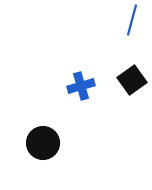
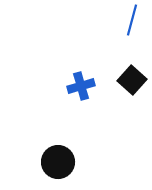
black square: rotated 12 degrees counterclockwise
black circle: moved 15 px right, 19 px down
